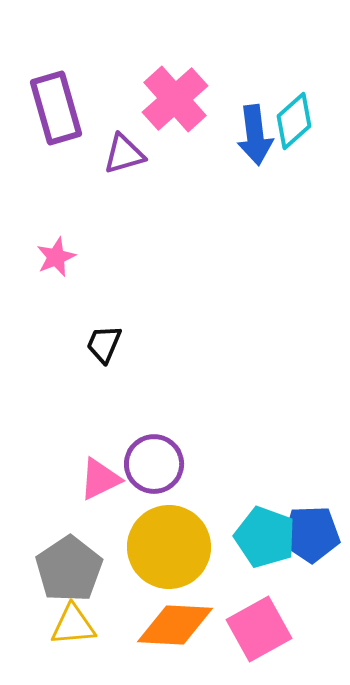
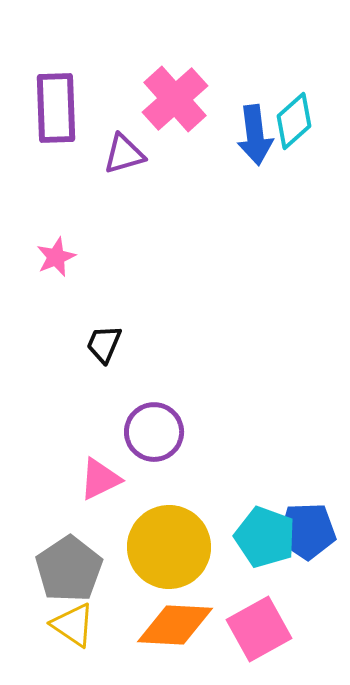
purple rectangle: rotated 14 degrees clockwise
purple circle: moved 32 px up
blue pentagon: moved 4 px left, 3 px up
yellow triangle: rotated 39 degrees clockwise
